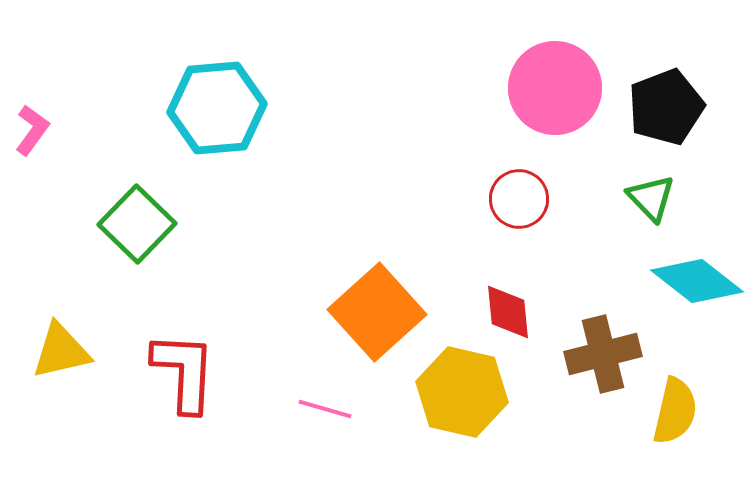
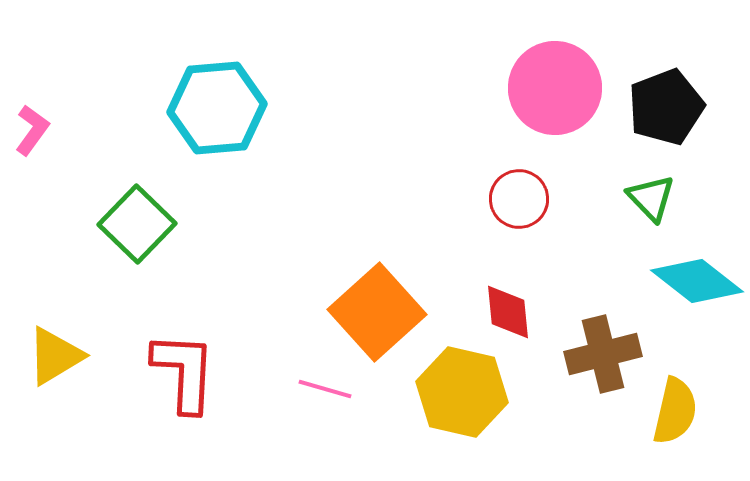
yellow triangle: moved 6 px left, 5 px down; rotated 18 degrees counterclockwise
pink line: moved 20 px up
